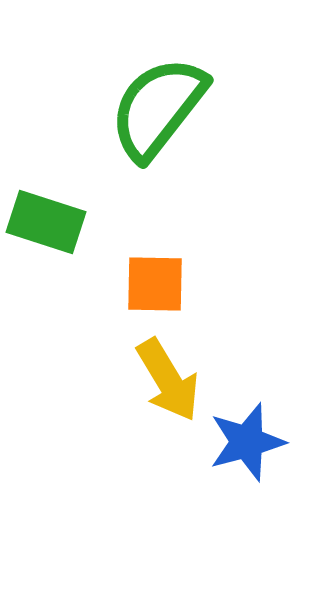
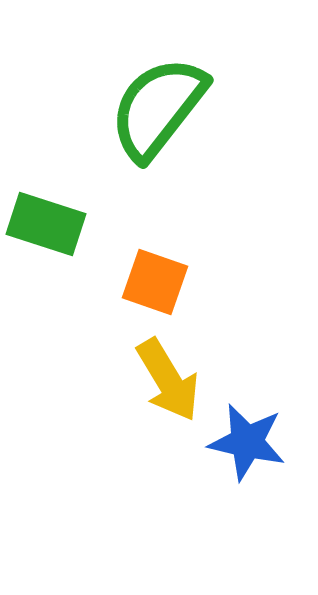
green rectangle: moved 2 px down
orange square: moved 2 px up; rotated 18 degrees clockwise
blue star: rotated 28 degrees clockwise
